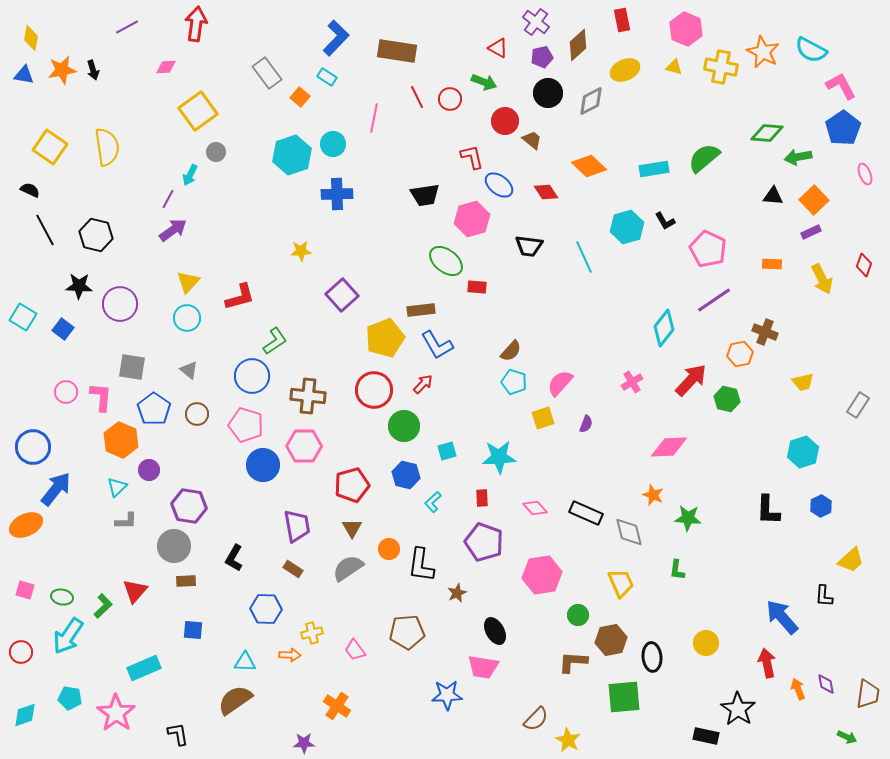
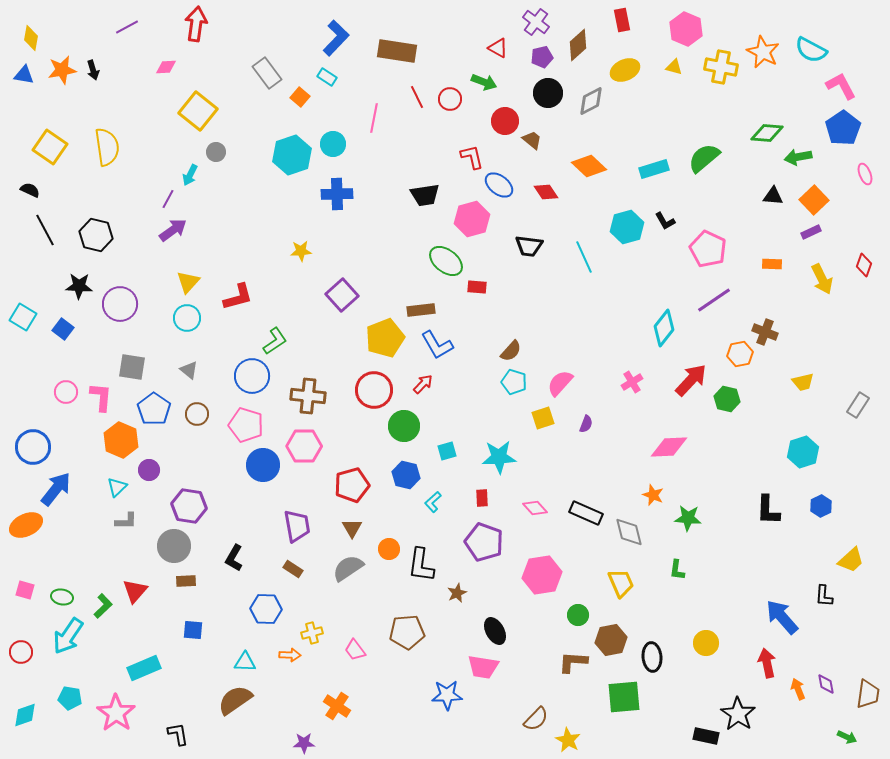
yellow square at (198, 111): rotated 15 degrees counterclockwise
cyan rectangle at (654, 169): rotated 8 degrees counterclockwise
red L-shape at (240, 297): moved 2 px left
black star at (738, 709): moved 5 px down
